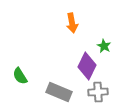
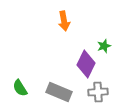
orange arrow: moved 8 px left, 2 px up
green star: rotated 24 degrees clockwise
purple diamond: moved 1 px left, 2 px up
green semicircle: moved 12 px down
